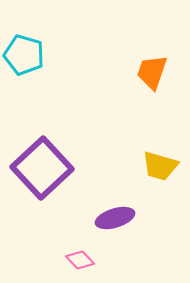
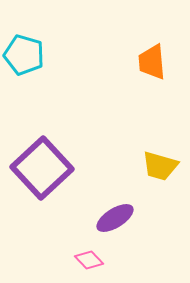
orange trapezoid: moved 10 px up; rotated 24 degrees counterclockwise
purple ellipse: rotated 15 degrees counterclockwise
pink diamond: moved 9 px right
